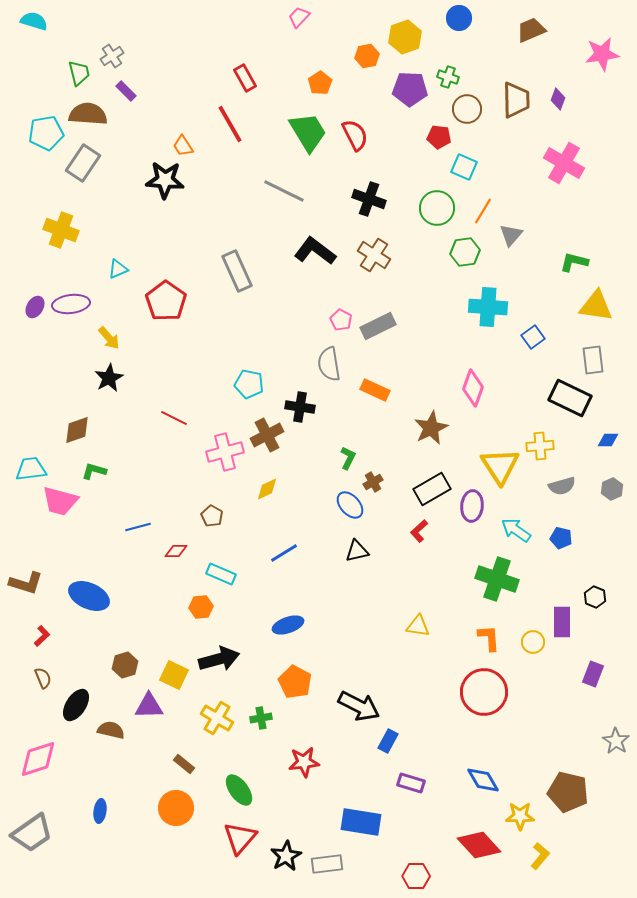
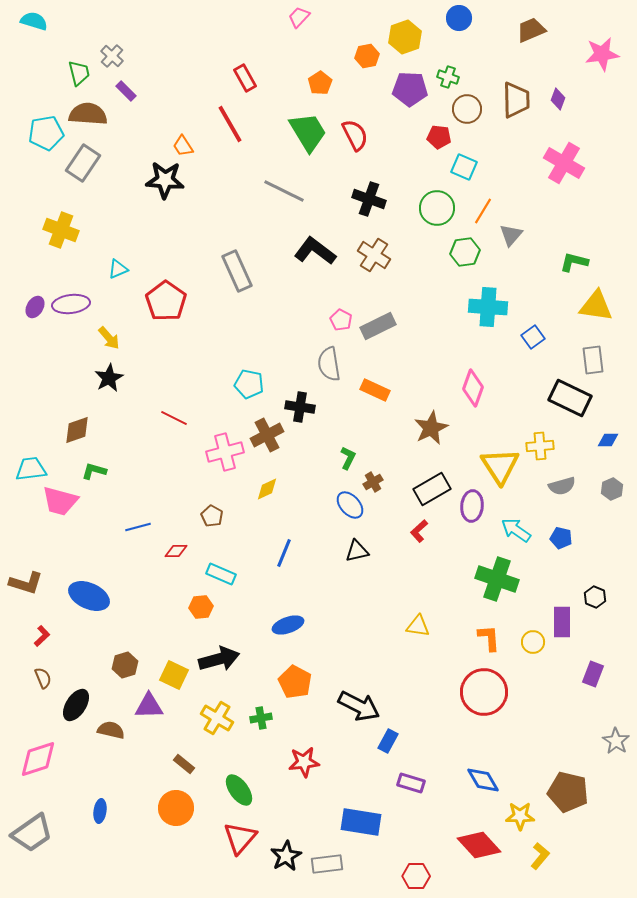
gray cross at (112, 56): rotated 15 degrees counterclockwise
blue line at (284, 553): rotated 36 degrees counterclockwise
